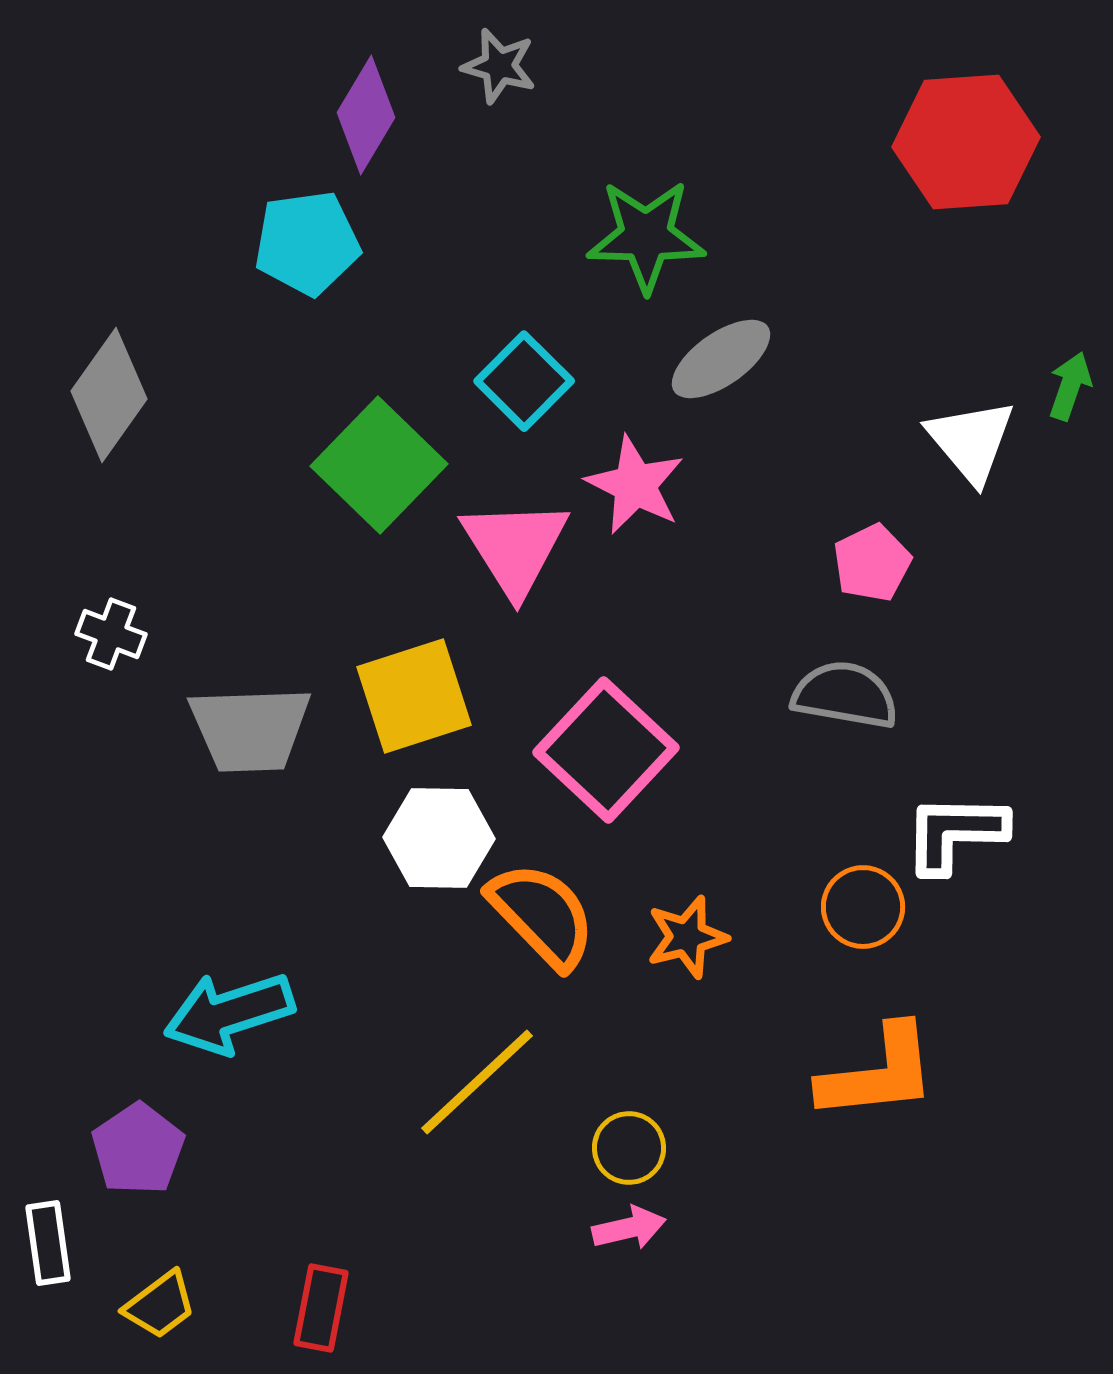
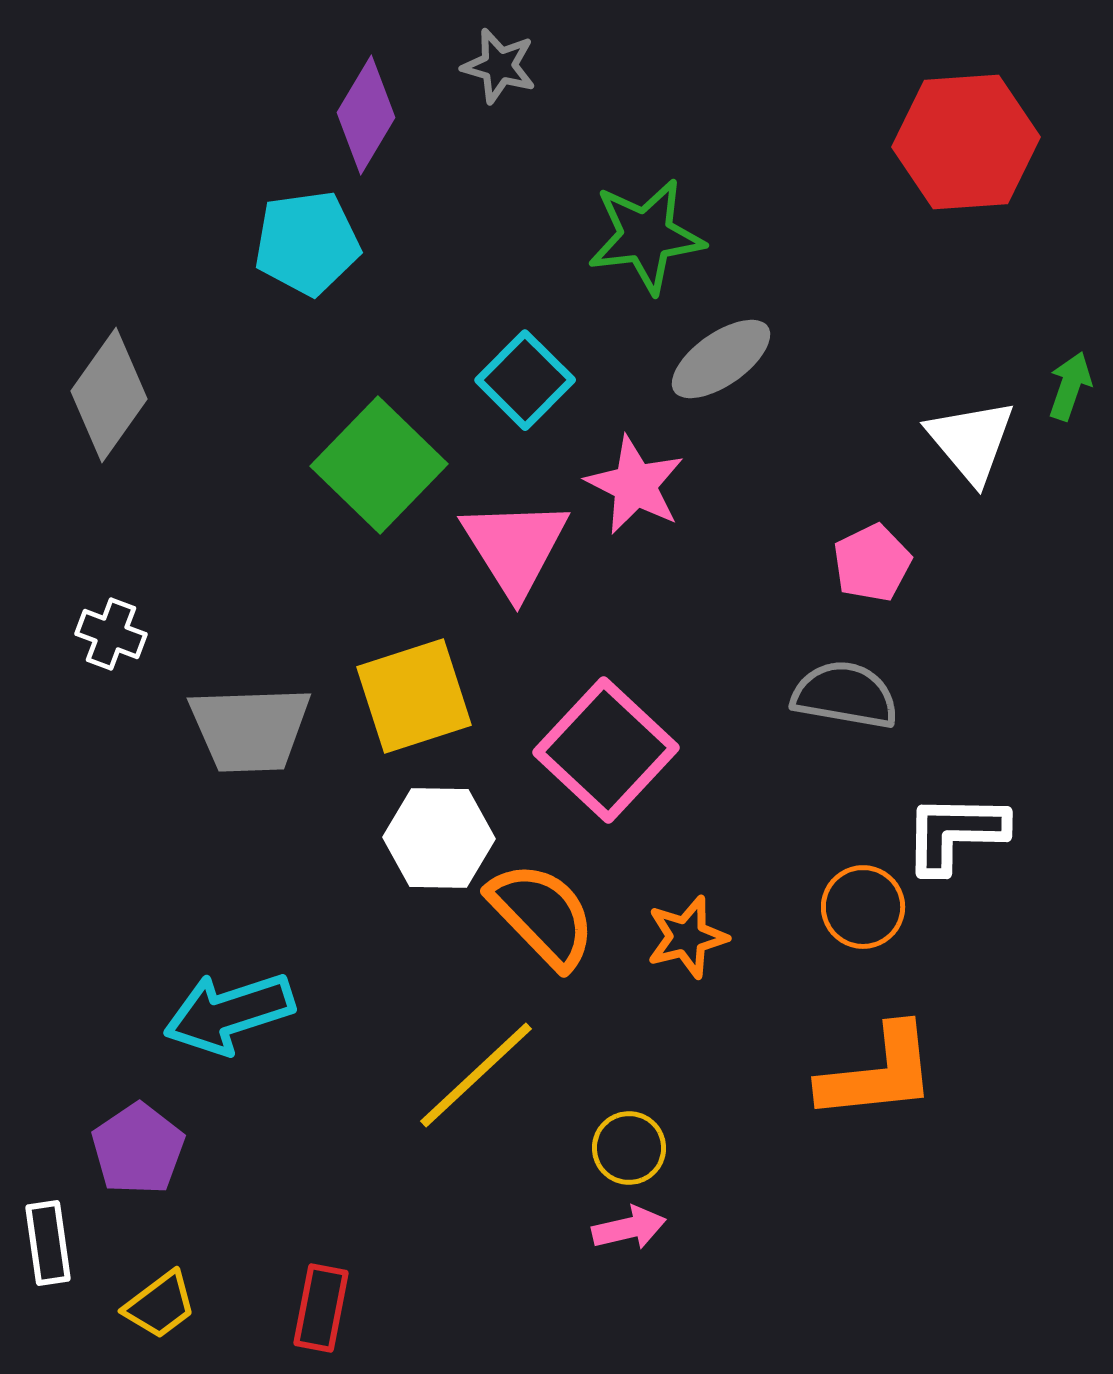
green star: rotated 8 degrees counterclockwise
cyan square: moved 1 px right, 1 px up
yellow line: moved 1 px left, 7 px up
